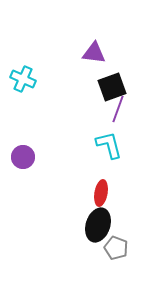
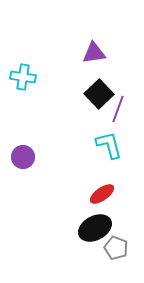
purple triangle: rotated 15 degrees counterclockwise
cyan cross: moved 2 px up; rotated 15 degrees counterclockwise
black square: moved 13 px left, 7 px down; rotated 24 degrees counterclockwise
red ellipse: moved 1 px right, 1 px down; rotated 45 degrees clockwise
black ellipse: moved 3 px left, 3 px down; rotated 44 degrees clockwise
